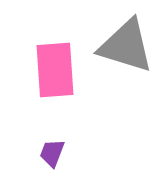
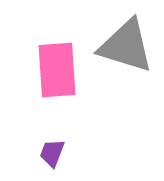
pink rectangle: moved 2 px right
